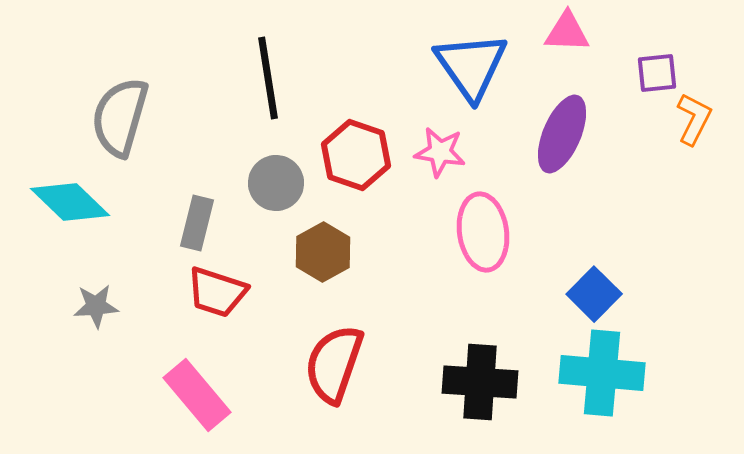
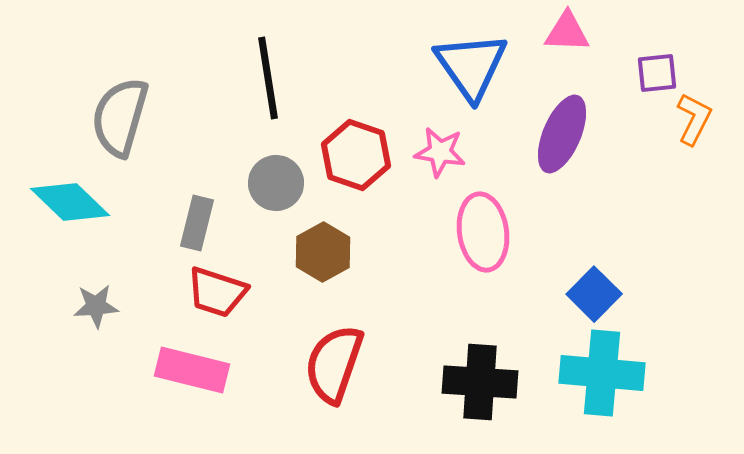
pink rectangle: moved 5 px left, 25 px up; rotated 36 degrees counterclockwise
